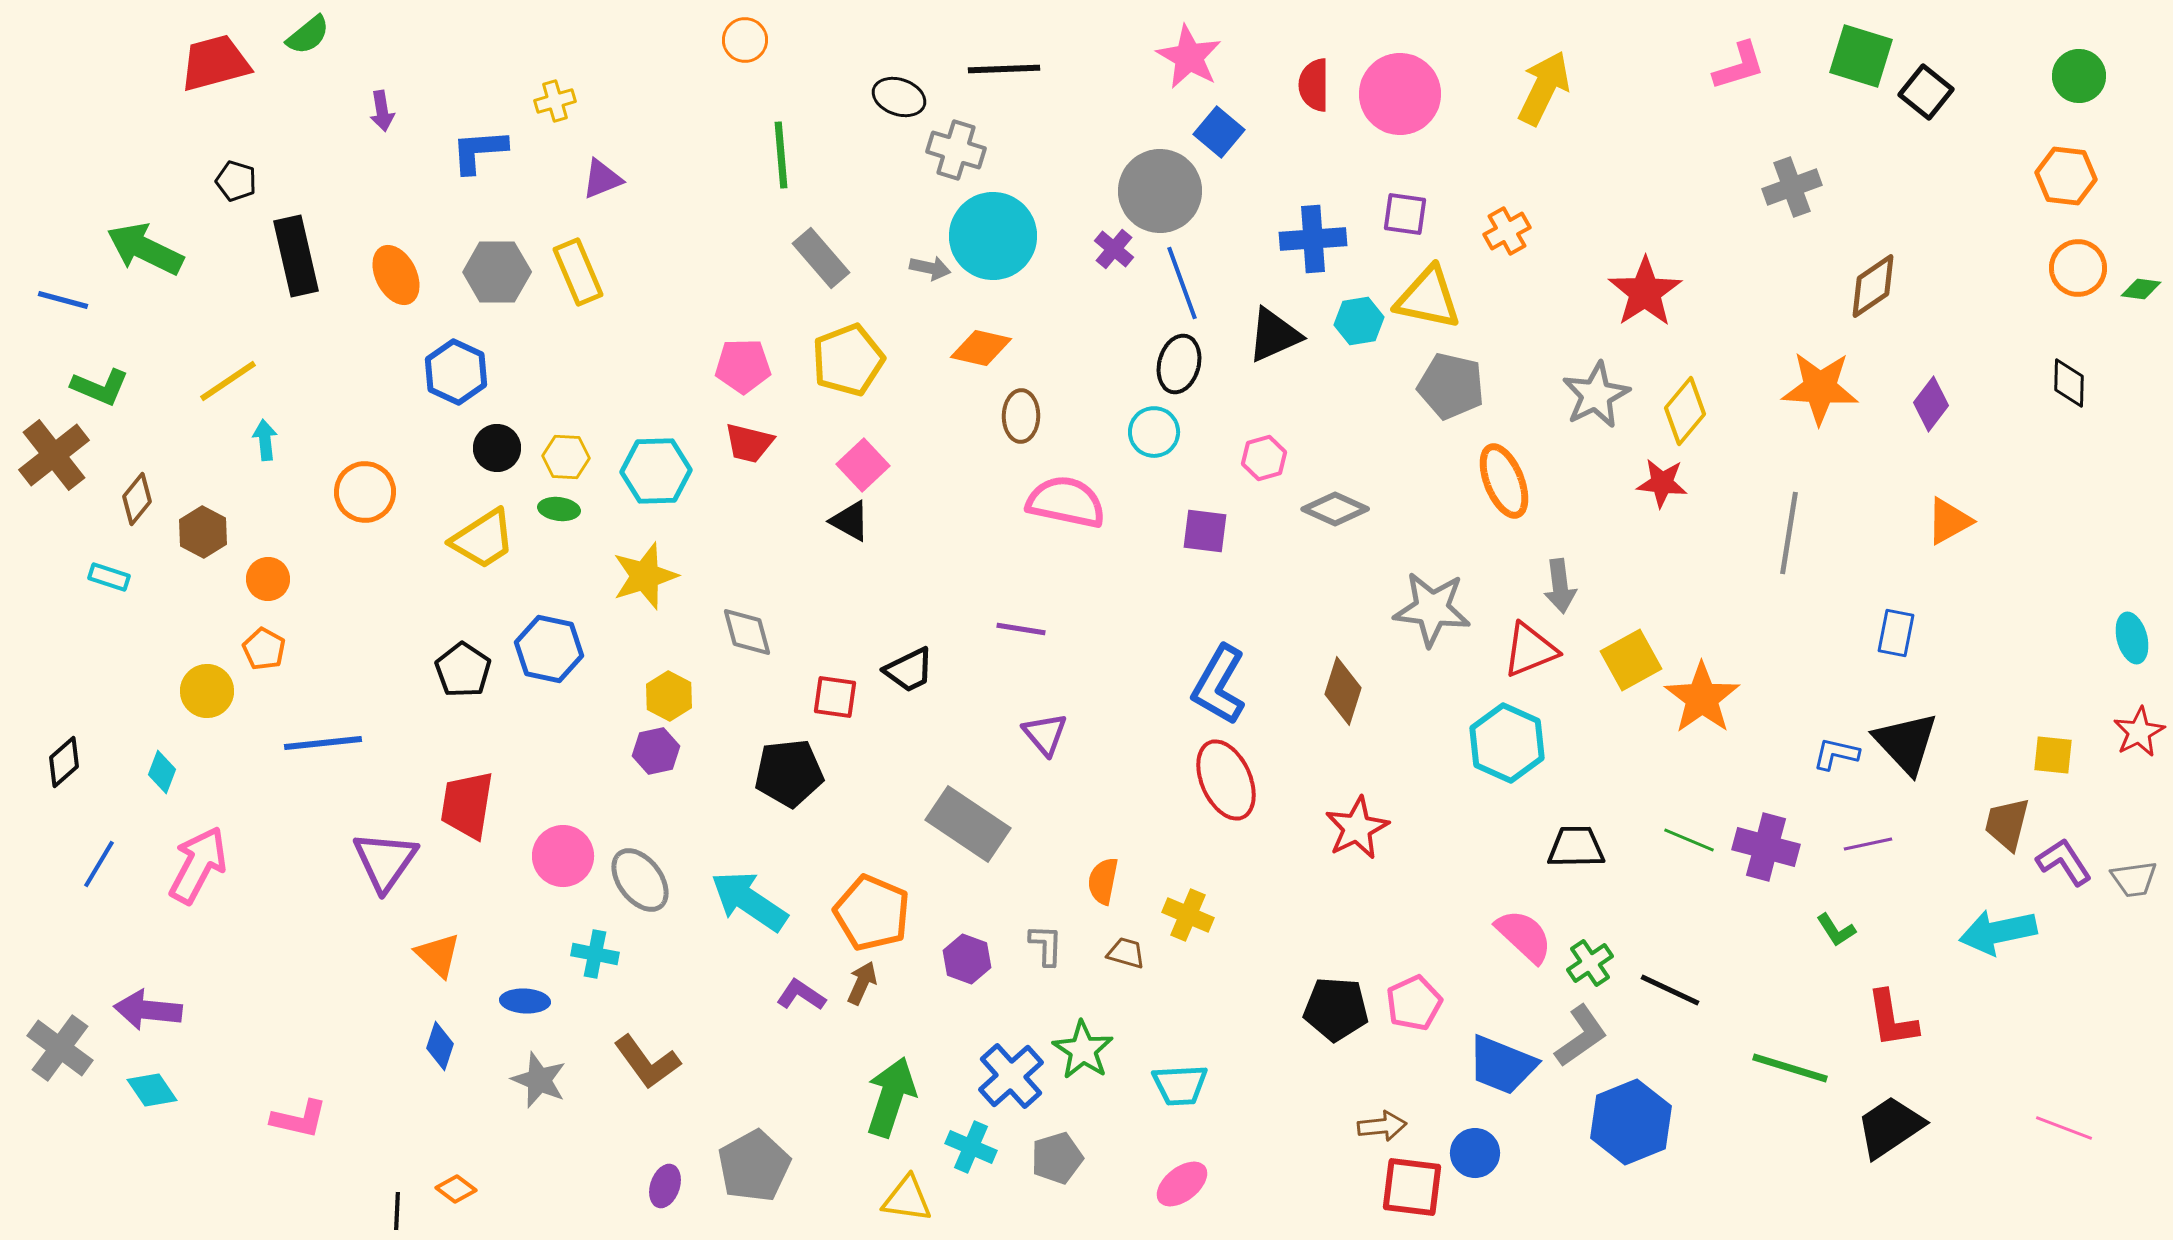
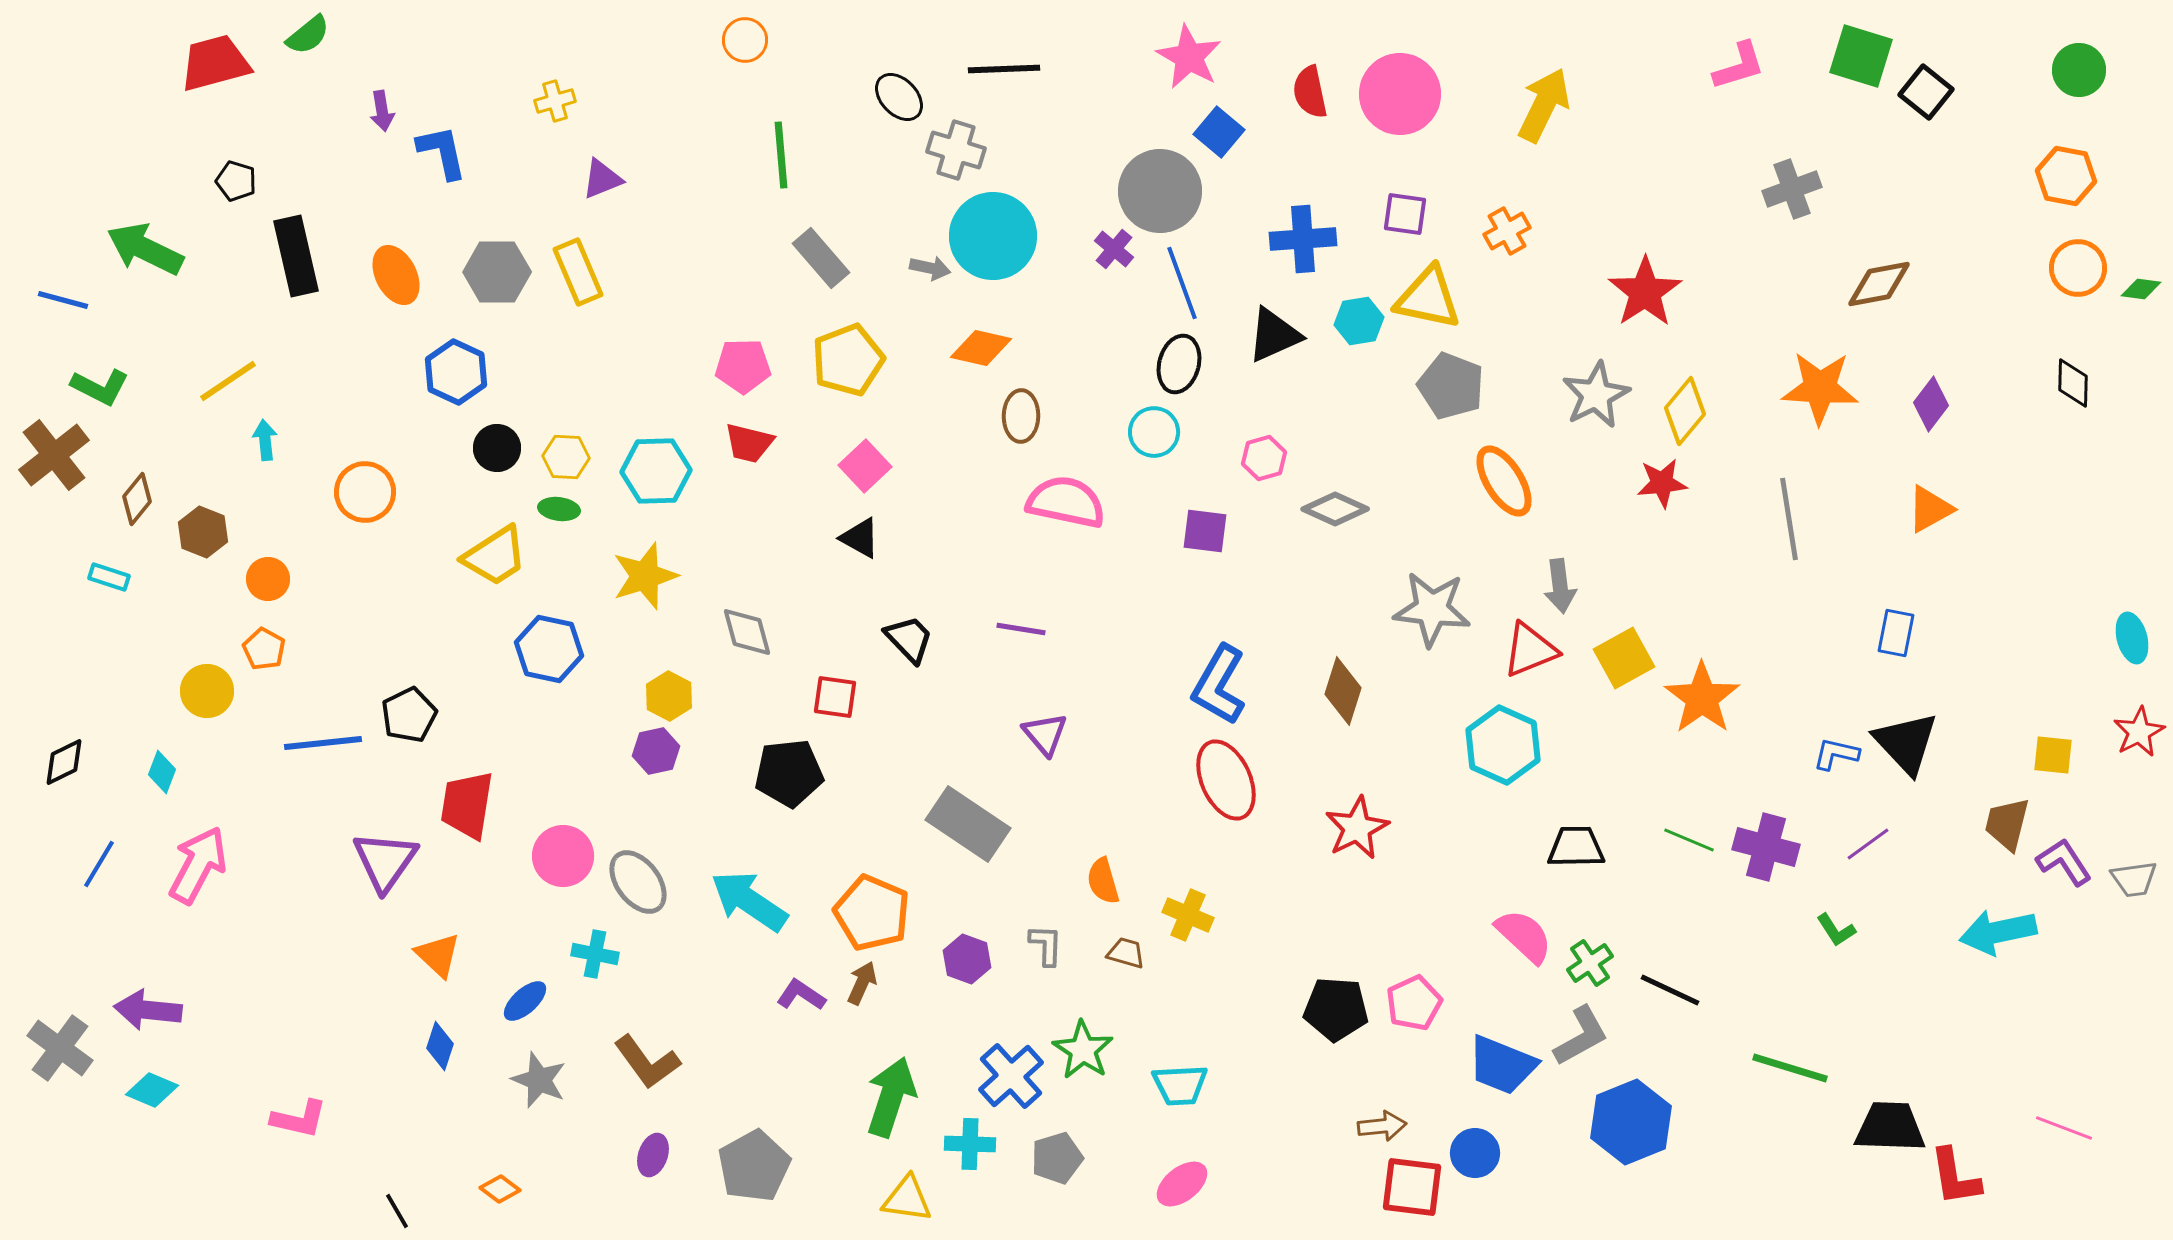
green circle at (2079, 76): moved 6 px up
red semicircle at (1314, 85): moved 4 px left, 7 px down; rotated 12 degrees counterclockwise
yellow arrow at (1544, 88): moved 17 px down
black ellipse at (899, 97): rotated 27 degrees clockwise
blue L-shape at (479, 151): moved 37 px left, 1 px down; rotated 82 degrees clockwise
orange hexagon at (2066, 176): rotated 4 degrees clockwise
gray cross at (1792, 187): moved 2 px down
blue cross at (1313, 239): moved 10 px left
brown diamond at (1873, 286): moved 6 px right, 2 px up; rotated 24 degrees clockwise
black diamond at (2069, 383): moved 4 px right
gray pentagon at (1451, 386): rotated 8 degrees clockwise
green L-shape at (100, 387): rotated 4 degrees clockwise
pink square at (863, 465): moved 2 px right, 1 px down
orange ellipse at (1504, 481): rotated 10 degrees counterclockwise
red star at (1662, 483): rotated 12 degrees counterclockwise
black triangle at (850, 521): moved 10 px right, 17 px down
orange triangle at (1949, 521): moved 19 px left, 12 px up
brown hexagon at (203, 532): rotated 6 degrees counterclockwise
gray line at (1789, 533): moved 14 px up; rotated 18 degrees counterclockwise
yellow trapezoid at (483, 539): moved 12 px right, 17 px down
yellow square at (1631, 660): moved 7 px left, 2 px up
black pentagon at (463, 670): moved 54 px left, 45 px down; rotated 12 degrees clockwise
black trapezoid at (909, 670): moved 31 px up; rotated 108 degrees counterclockwise
cyan hexagon at (1507, 743): moved 4 px left, 2 px down
black diamond at (64, 762): rotated 15 degrees clockwise
purple line at (1868, 844): rotated 24 degrees counterclockwise
gray ellipse at (640, 880): moved 2 px left, 2 px down
orange semicircle at (1103, 881): rotated 27 degrees counterclockwise
blue ellipse at (525, 1001): rotated 45 degrees counterclockwise
red L-shape at (1892, 1019): moved 63 px right, 158 px down
gray L-shape at (1581, 1036): rotated 6 degrees clockwise
cyan diamond at (152, 1090): rotated 33 degrees counterclockwise
black trapezoid at (1890, 1127): rotated 36 degrees clockwise
cyan cross at (971, 1147): moved 1 px left, 3 px up; rotated 21 degrees counterclockwise
purple ellipse at (665, 1186): moved 12 px left, 31 px up
orange diamond at (456, 1189): moved 44 px right
black line at (397, 1211): rotated 33 degrees counterclockwise
